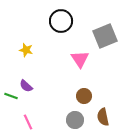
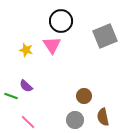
pink triangle: moved 28 px left, 14 px up
pink line: rotated 21 degrees counterclockwise
